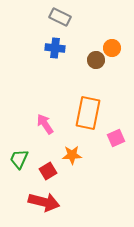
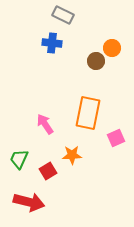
gray rectangle: moved 3 px right, 2 px up
blue cross: moved 3 px left, 5 px up
brown circle: moved 1 px down
red arrow: moved 15 px left
